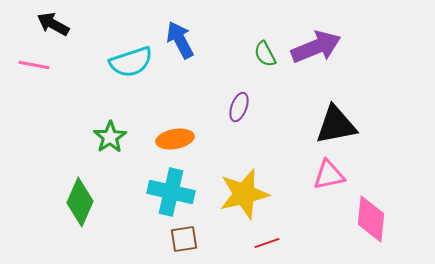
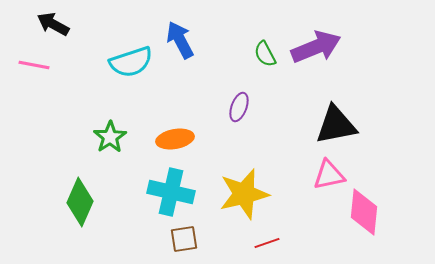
pink diamond: moved 7 px left, 7 px up
